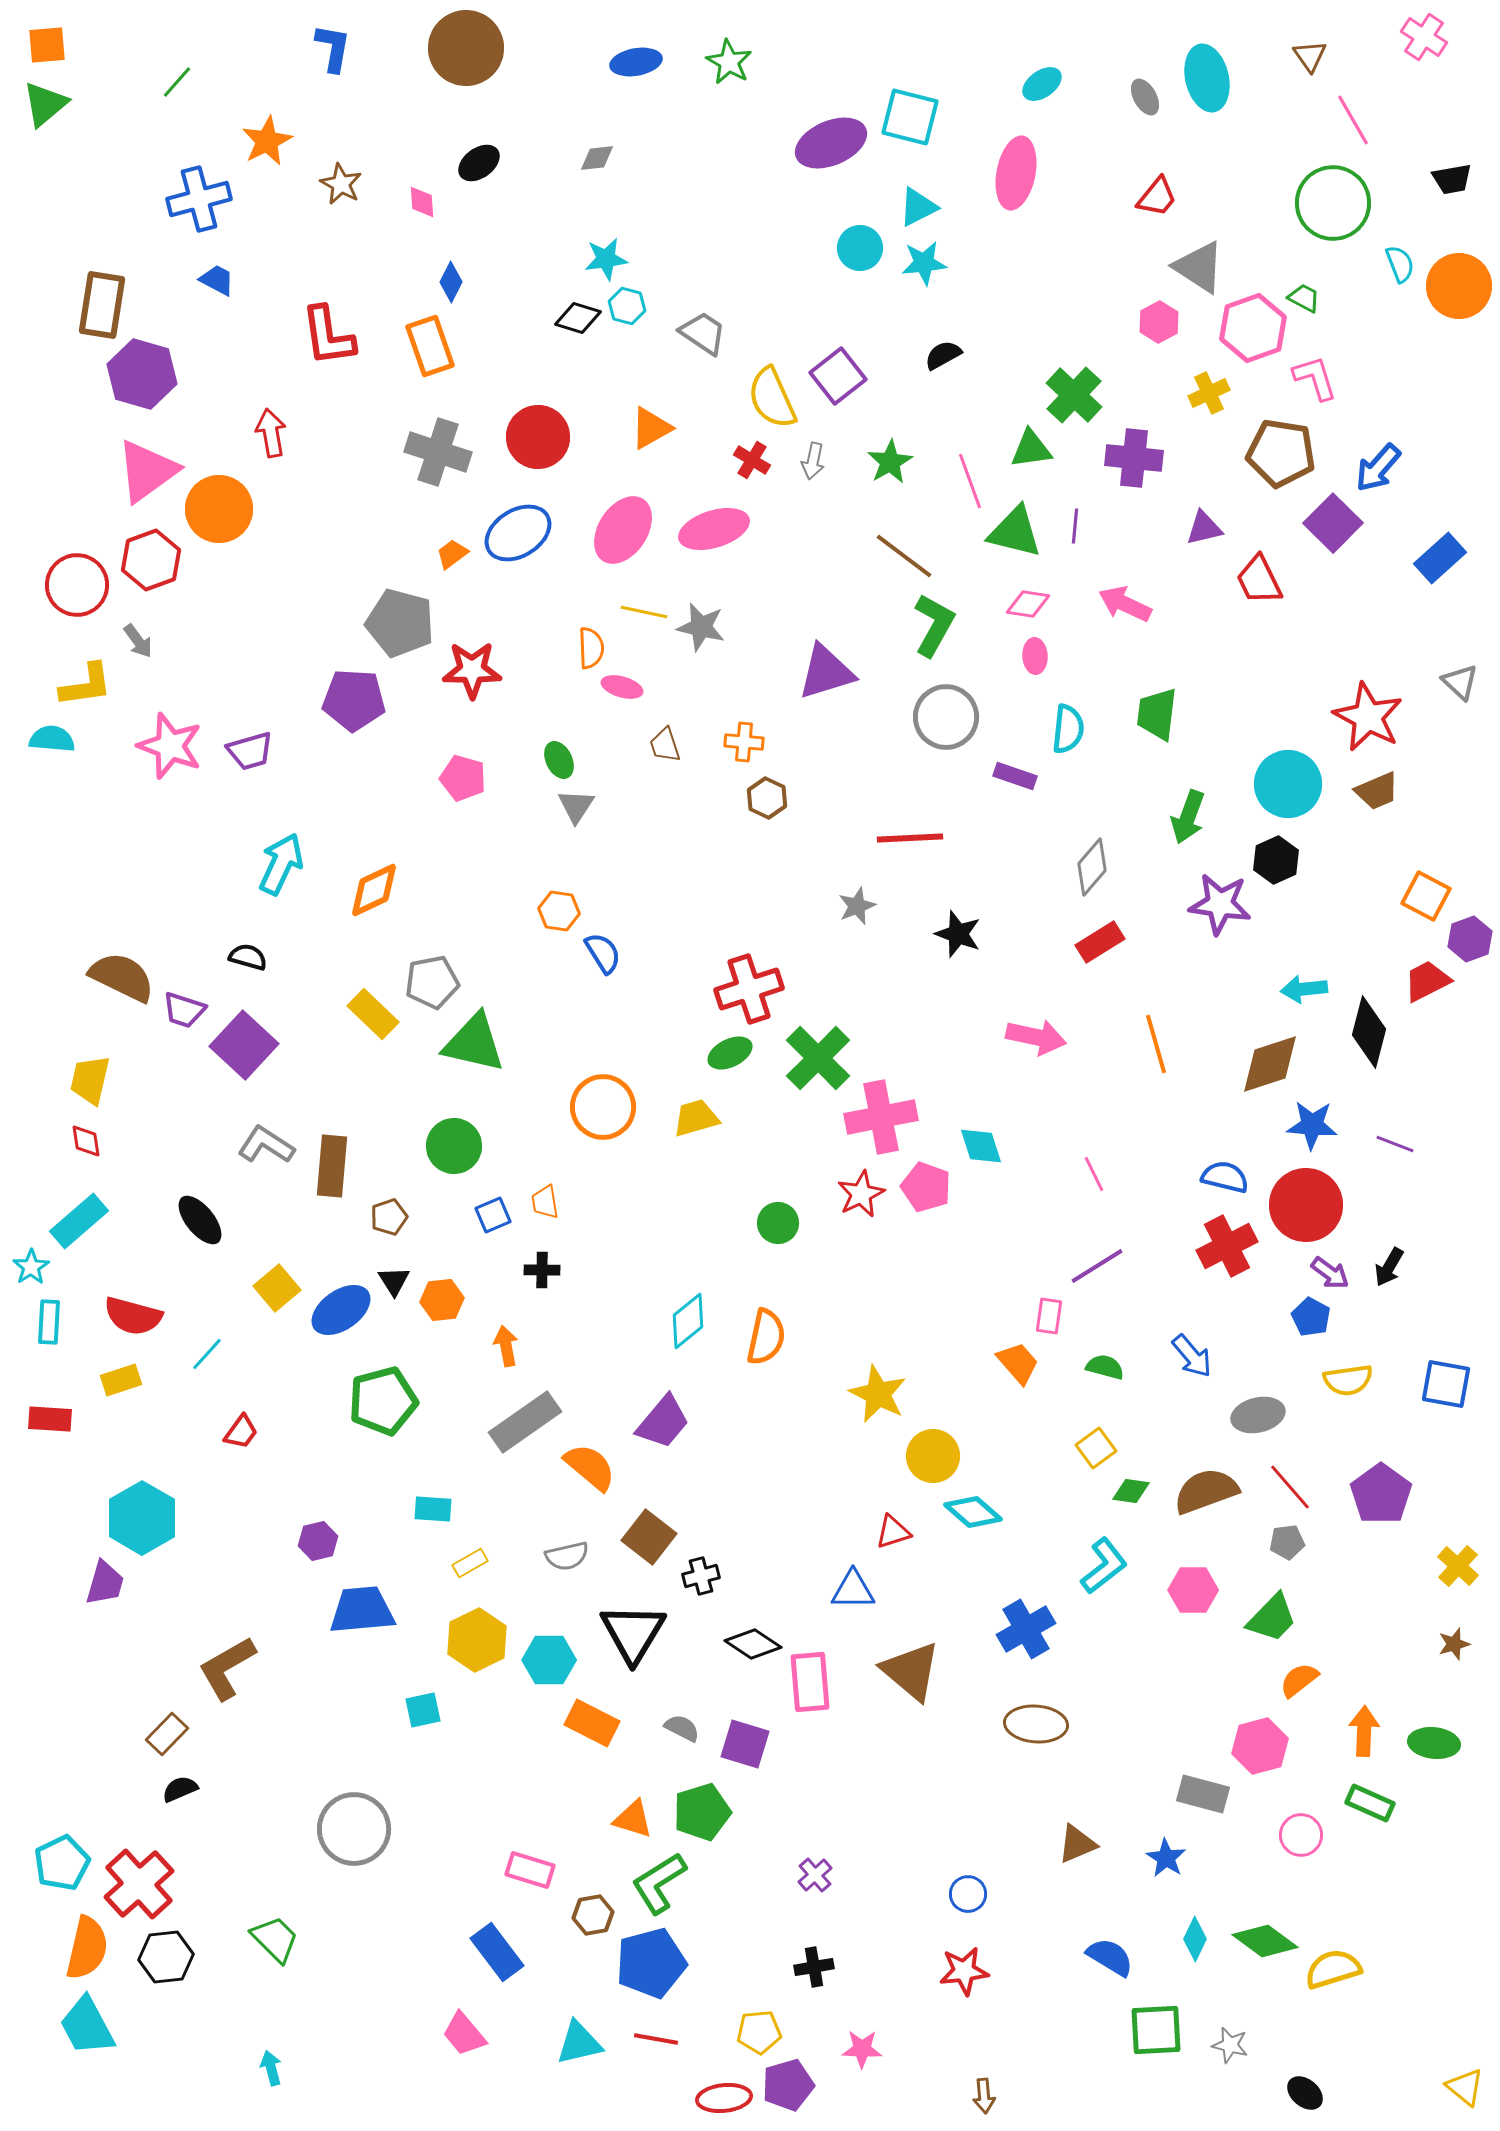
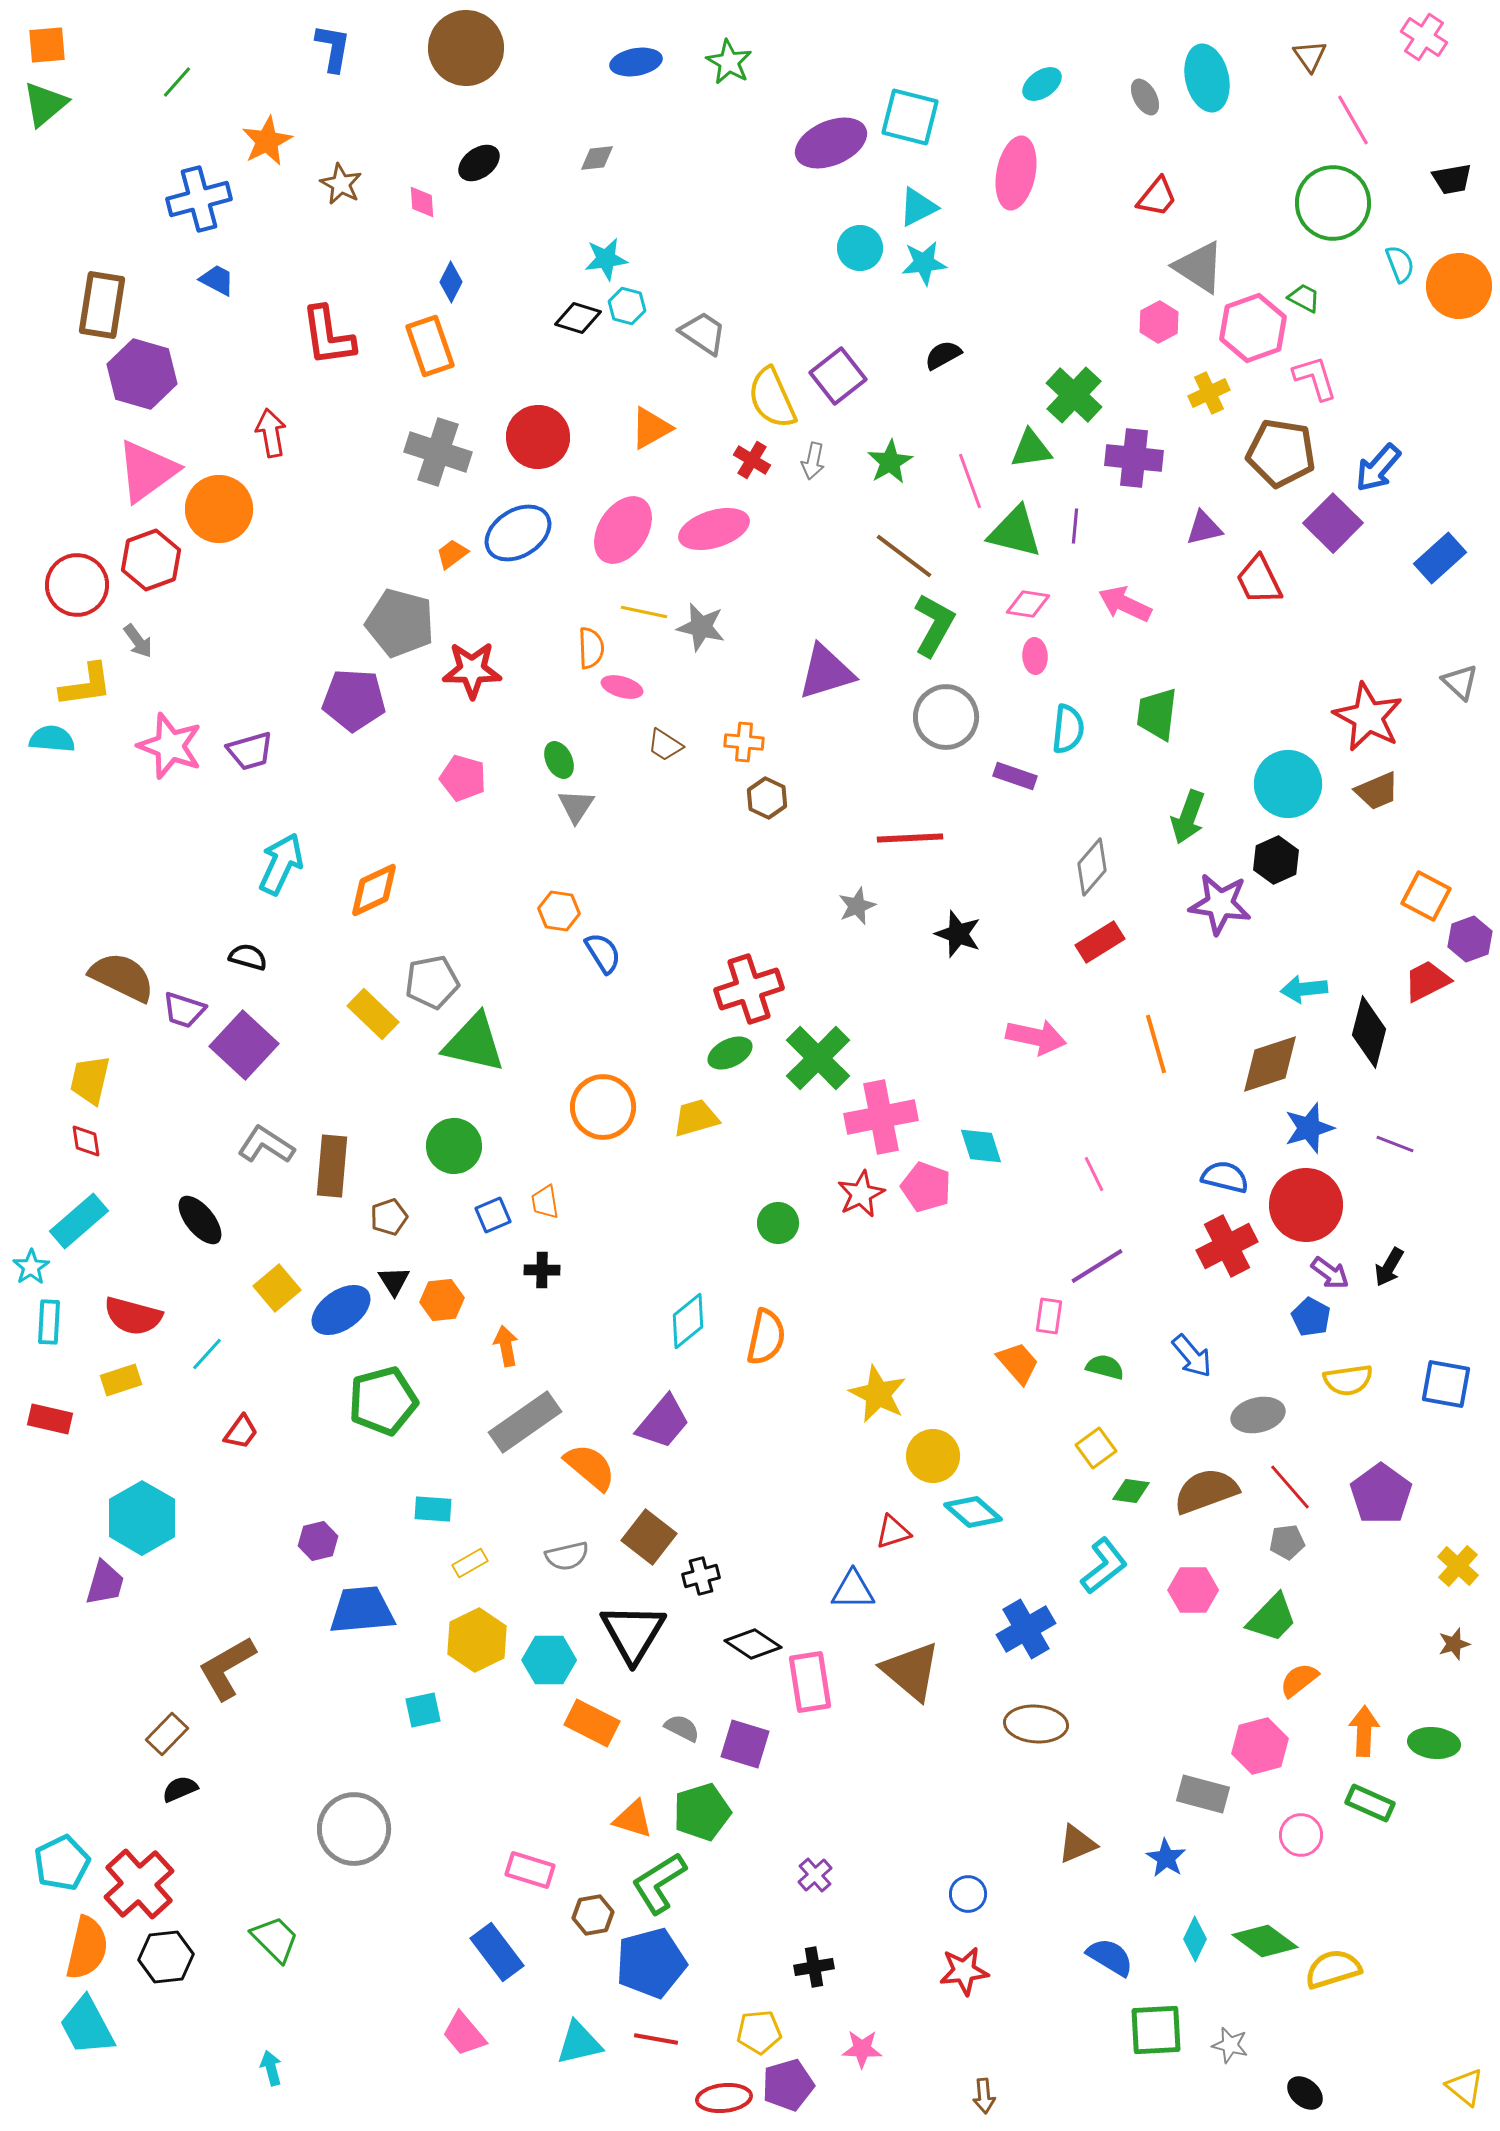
brown trapezoid at (665, 745): rotated 39 degrees counterclockwise
blue star at (1312, 1125): moved 3 px left, 3 px down; rotated 21 degrees counterclockwise
red rectangle at (50, 1419): rotated 9 degrees clockwise
pink rectangle at (810, 1682): rotated 4 degrees counterclockwise
